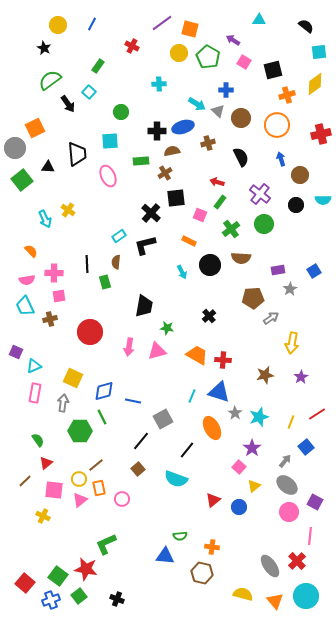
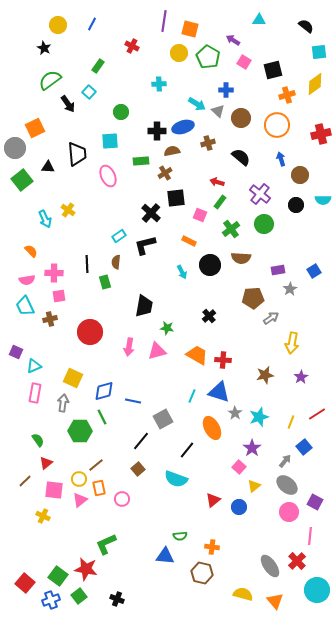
purple line at (162, 23): moved 2 px right, 2 px up; rotated 45 degrees counterclockwise
black semicircle at (241, 157): rotated 24 degrees counterclockwise
blue square at (306, 447): moved 2 px left
cyan circle at (306, 596): moved 11 px right, 6 px up
